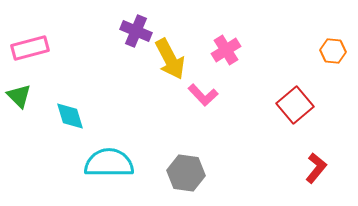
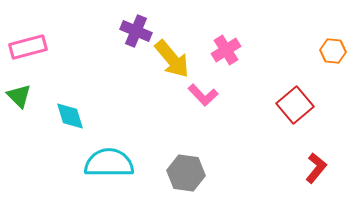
pink rectangle: moved 2 px left, 1 px up
yellow arrow: moved 2 px right; rotated 12 degrees counterclockwise
